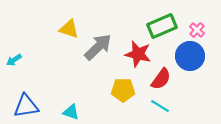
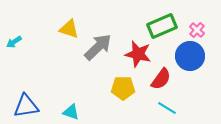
cyan arrow: moved 18 px up
yellow pentagon: moved 2 px up
cyan line: moved 7 px right, 2 px down
